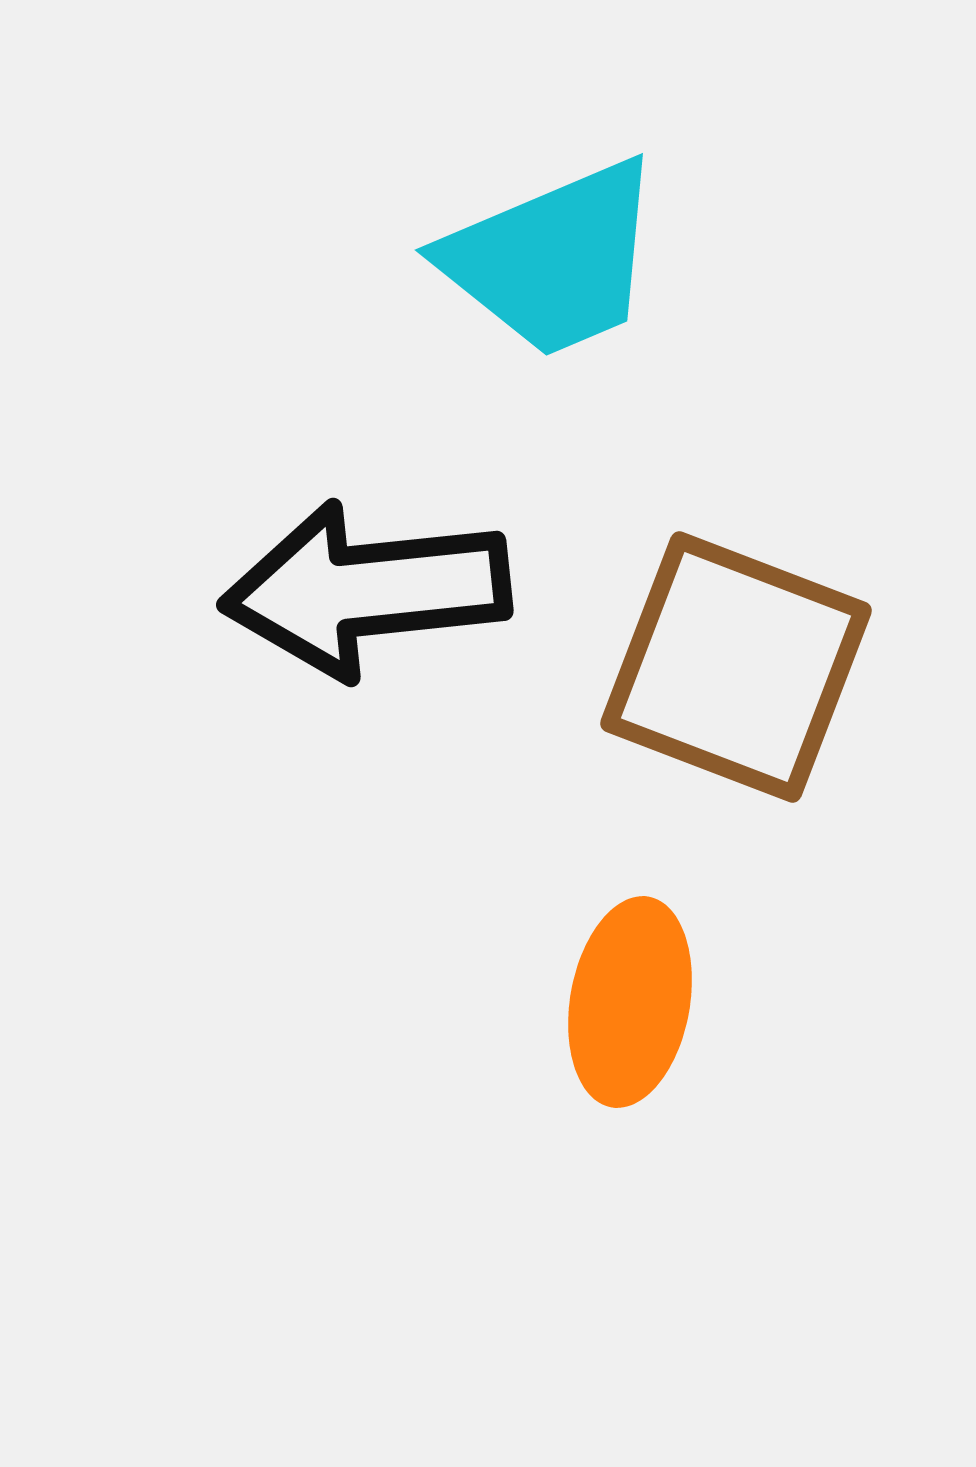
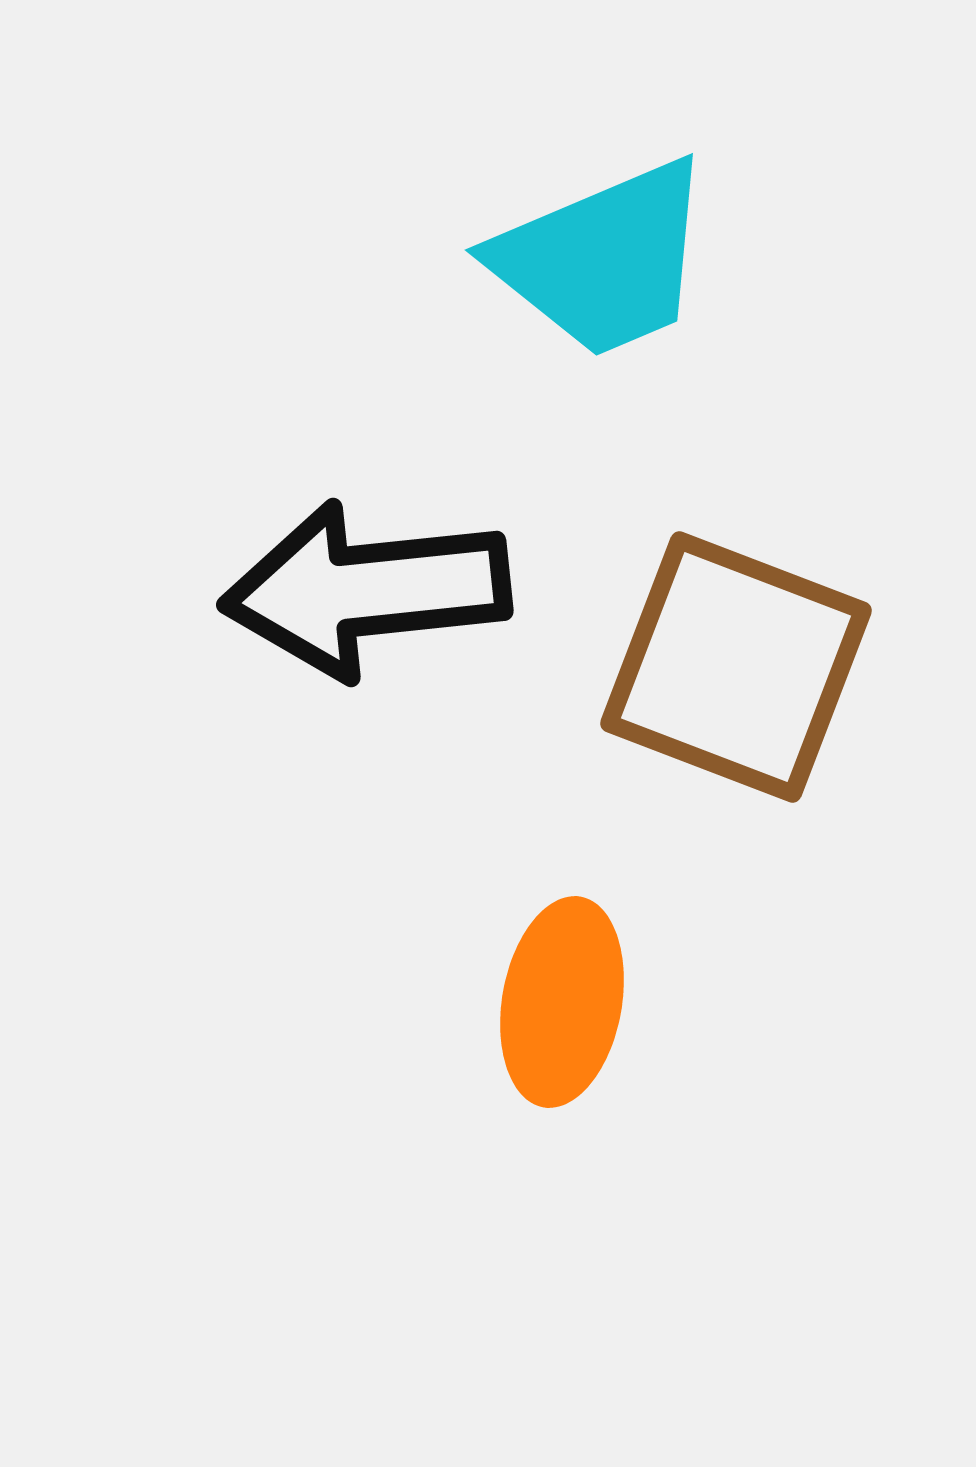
cyan trapezoid: moved 50 px right
orange ellipse: moved 68 px left
